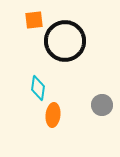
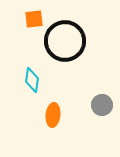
orange square: moved 1 px up
cyan diamond: moved 6 px left, 8 px up
